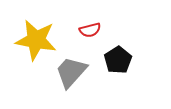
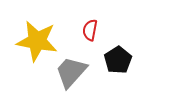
red semicircle: rotated 115 degrees clockwise
yellow star: moved 1 px right, 1 px down
